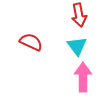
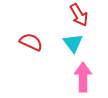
red arrow: rotated 20 degrees counterclockwise
cyan triangle: moved 4 px left, 3 px up
